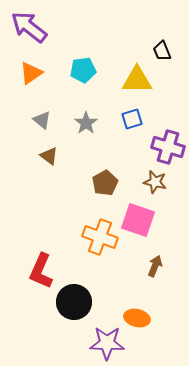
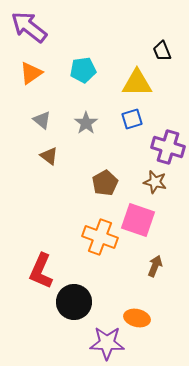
yellow triangle: moved 3 px down
